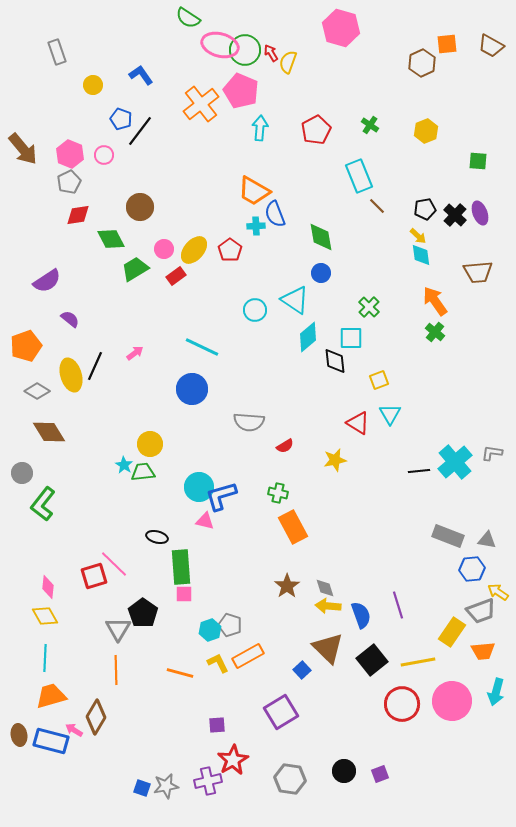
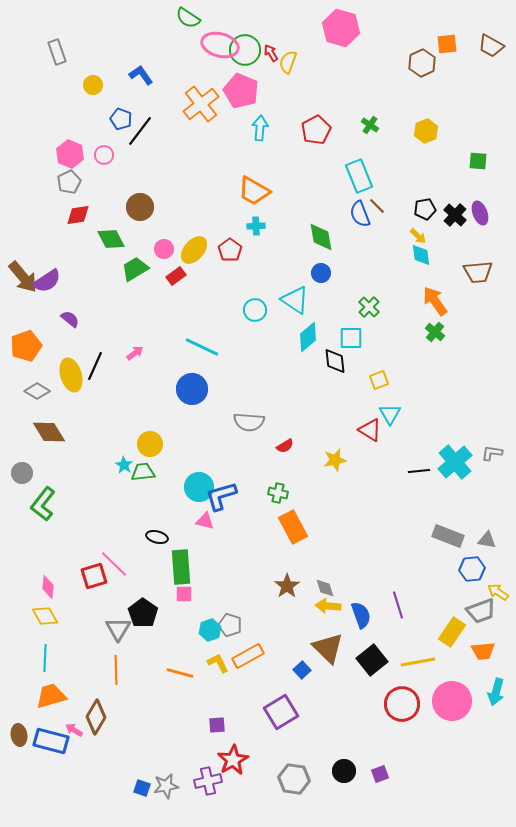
brown arrow at (23, 149): moved 128 px down
blue semicircle at (275, 214): moved 85 px right
red triangle at (358, 423): moved 12 px right, 7 px down
gray hexagon at (290, 779): moved 4 px right
